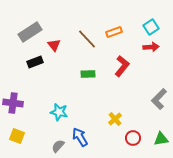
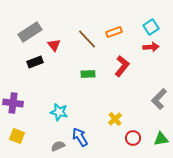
gray semicircle: rotated 24 degrees clockwise
